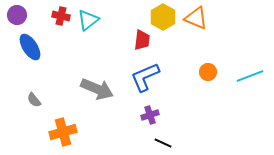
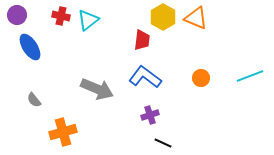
orange circle: moved 7 px left, 6 px down
blue L-shape: rotated 60 degrees clockwise
